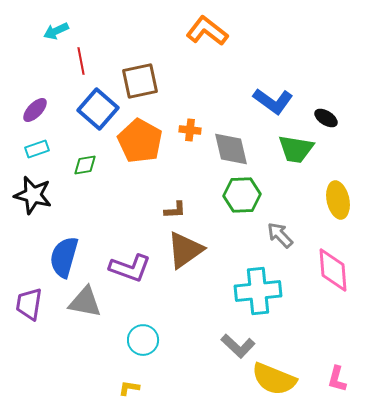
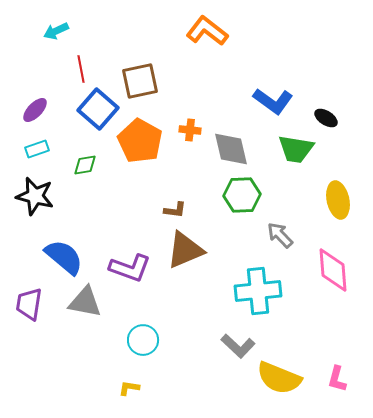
red line: moved 8 px down
black star: moved 2 px right, 1 px down
brown L-shape: rotated 10 degrees clockwise
brown triangle: rotated 12 degrees clockwise
blue semicircle: rotated 114 degrees clockwise
yellow semicircle: moved 5 px right, 1 px up
